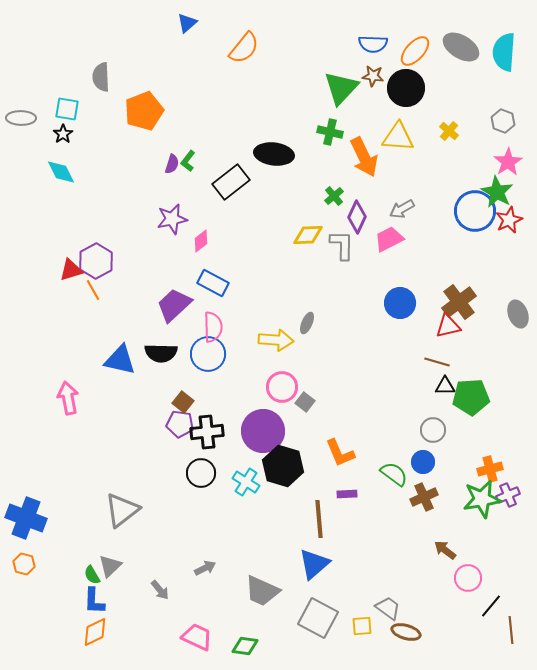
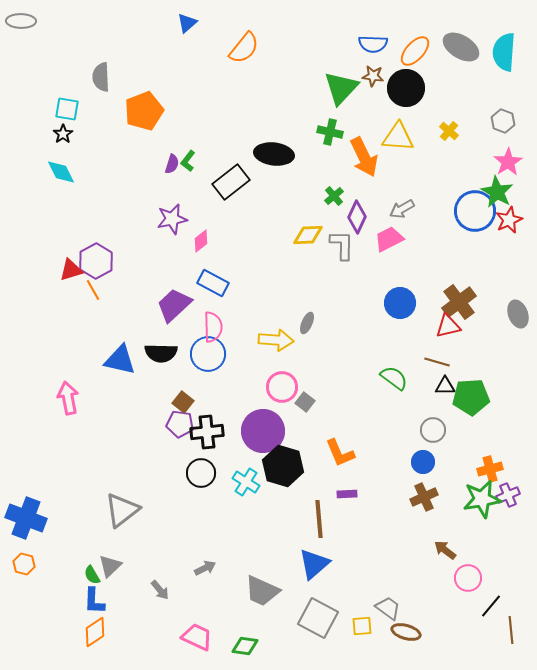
gray ellipse at (21, 118): moved 97 px up
green semicircle at (394, 474): moved 96 px up
orange diamond at (95, 632): rotated 8 degrees counterclockwise
